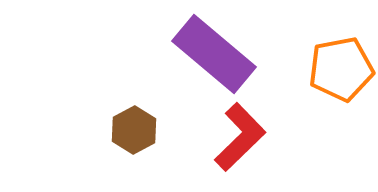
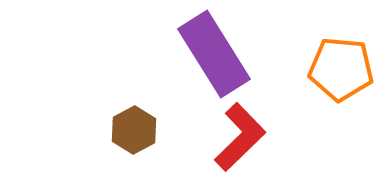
purple rectangle: rotated 18 degrees clockwise
orange pentagon: rotated 16 degrees clockwise
